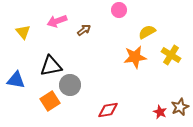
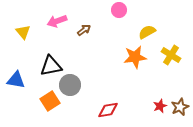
red star: moved 6 px up; rotated 24 degrees clockwise
